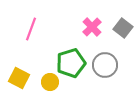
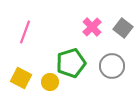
pink line: moved 6 px left, 3 px down
gray circle: moved 7 px right, 1 px down
yellow square: moved 2 px right
